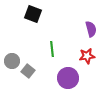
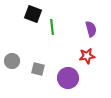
green line: moved 22 px up
gray square: moved 10 px right, 2 px up; rotated 24 degrees counterclockwise
